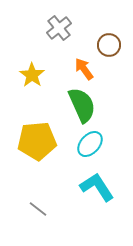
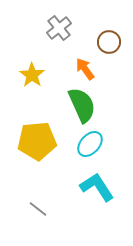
brown circle: moved 3 px up
orange arrow: moved 1 px right
